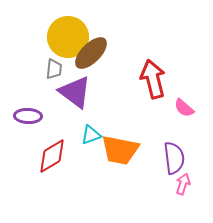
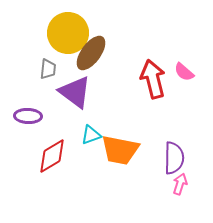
yellow circle: moved 4 px up
brown ellipse: rotated 9 degrees counterclockwise
gray trapezoid: moved 6 px left
pink semicircle: moved 36 px up
purple semicircle: rotated 8 degrees clockwise
pink arrow: moved 3 px left
